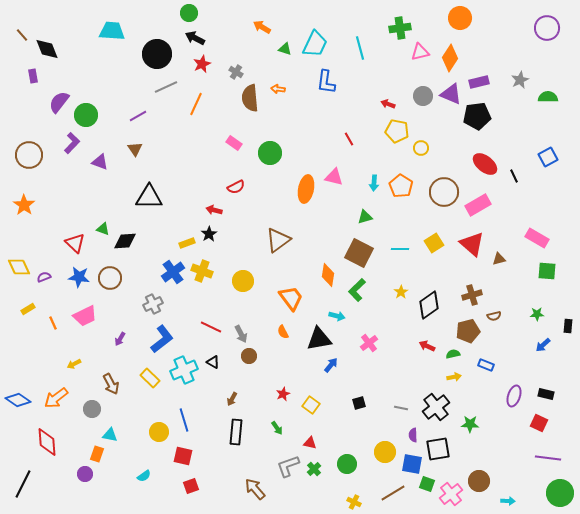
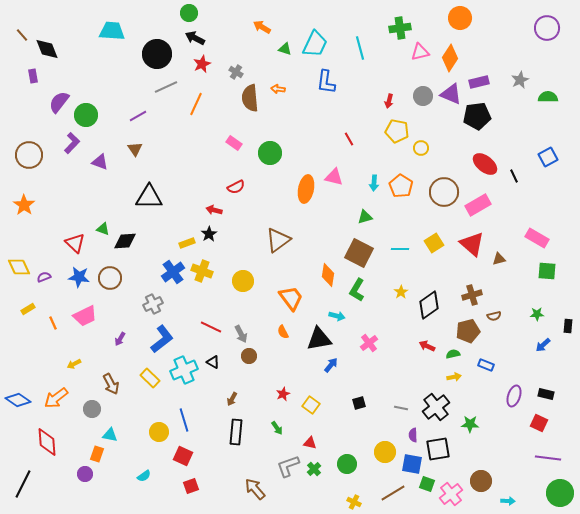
red arrow at (388, 104): moved 1 px right, 3 px up; rotated 96 degrees counterclockwise
green L-shape at (357, 290): rotated 15 degrees counterclockwise
red square at (183, 456): rotated 12 degrees clockwise
brown circle at (479, 481): moved 2 px right
